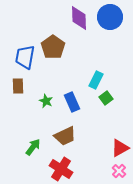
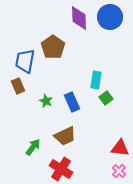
blue trapezoid: moved 4 px down
cyan rectangle: rotated 18 degrees counterclockwise
brown rectangle: rotated 21 degrees counterclockwise
red triangle: rotated 36 degrees clockwise
